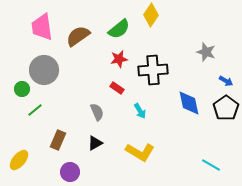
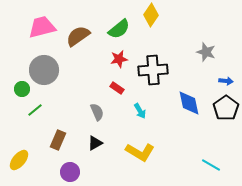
pink trapezoid: rotated 84 degrees clockwise
blue arrow: rotated 24 degrees counterclockwise
